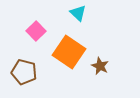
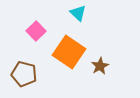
brown star: rotated 18 degrees clockwise
brown pentagon: moved 2 px down
